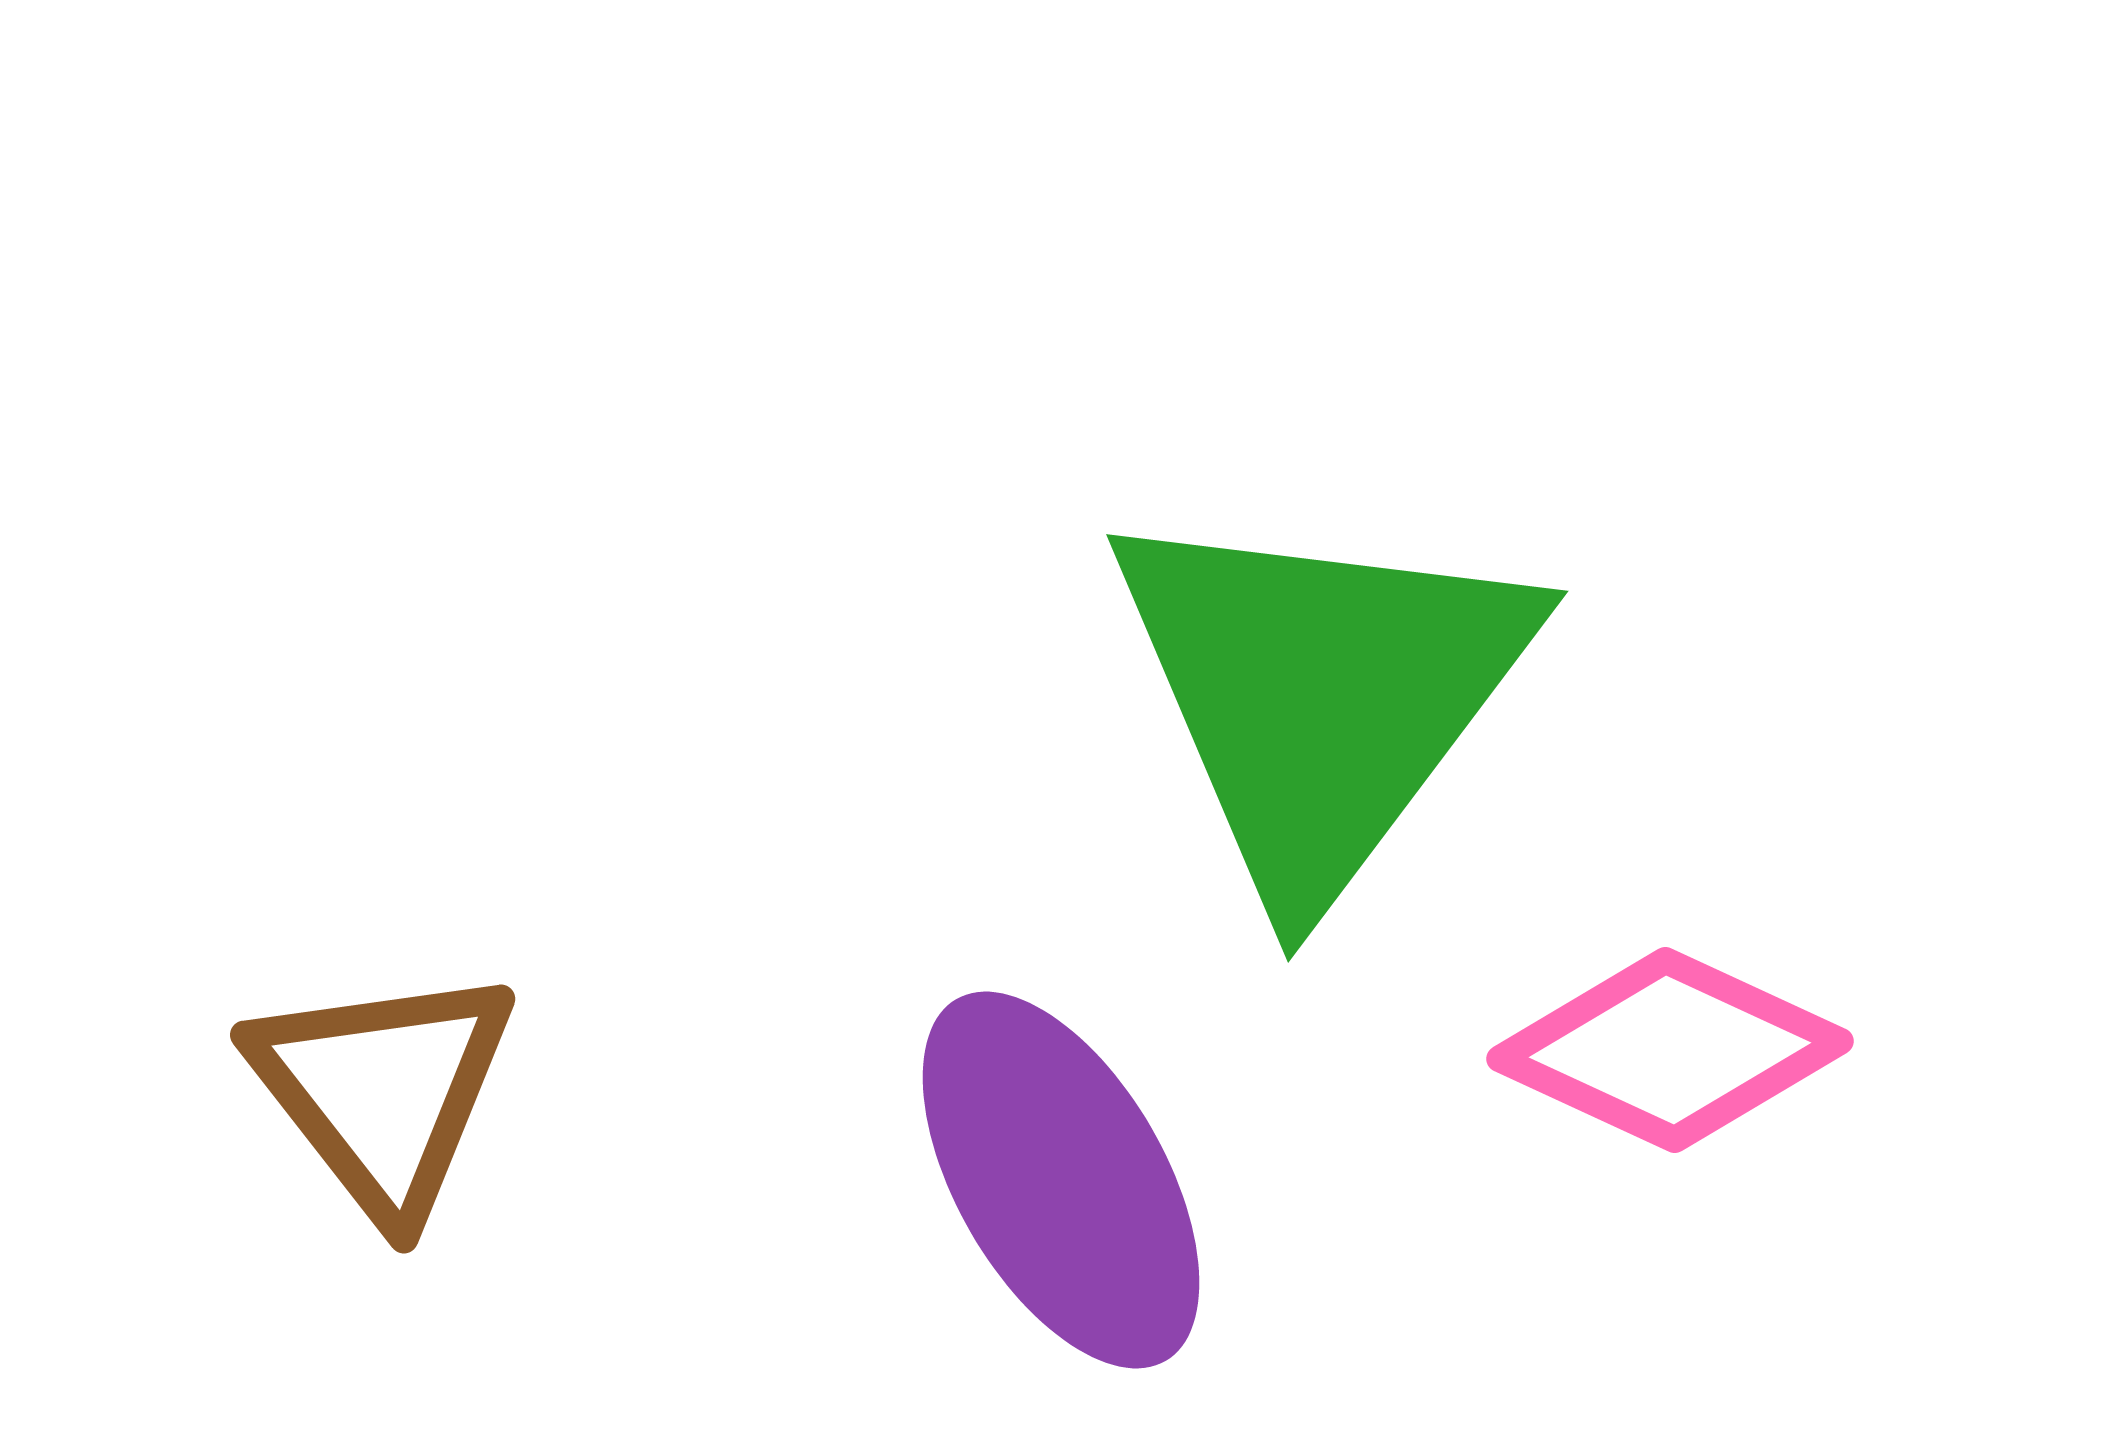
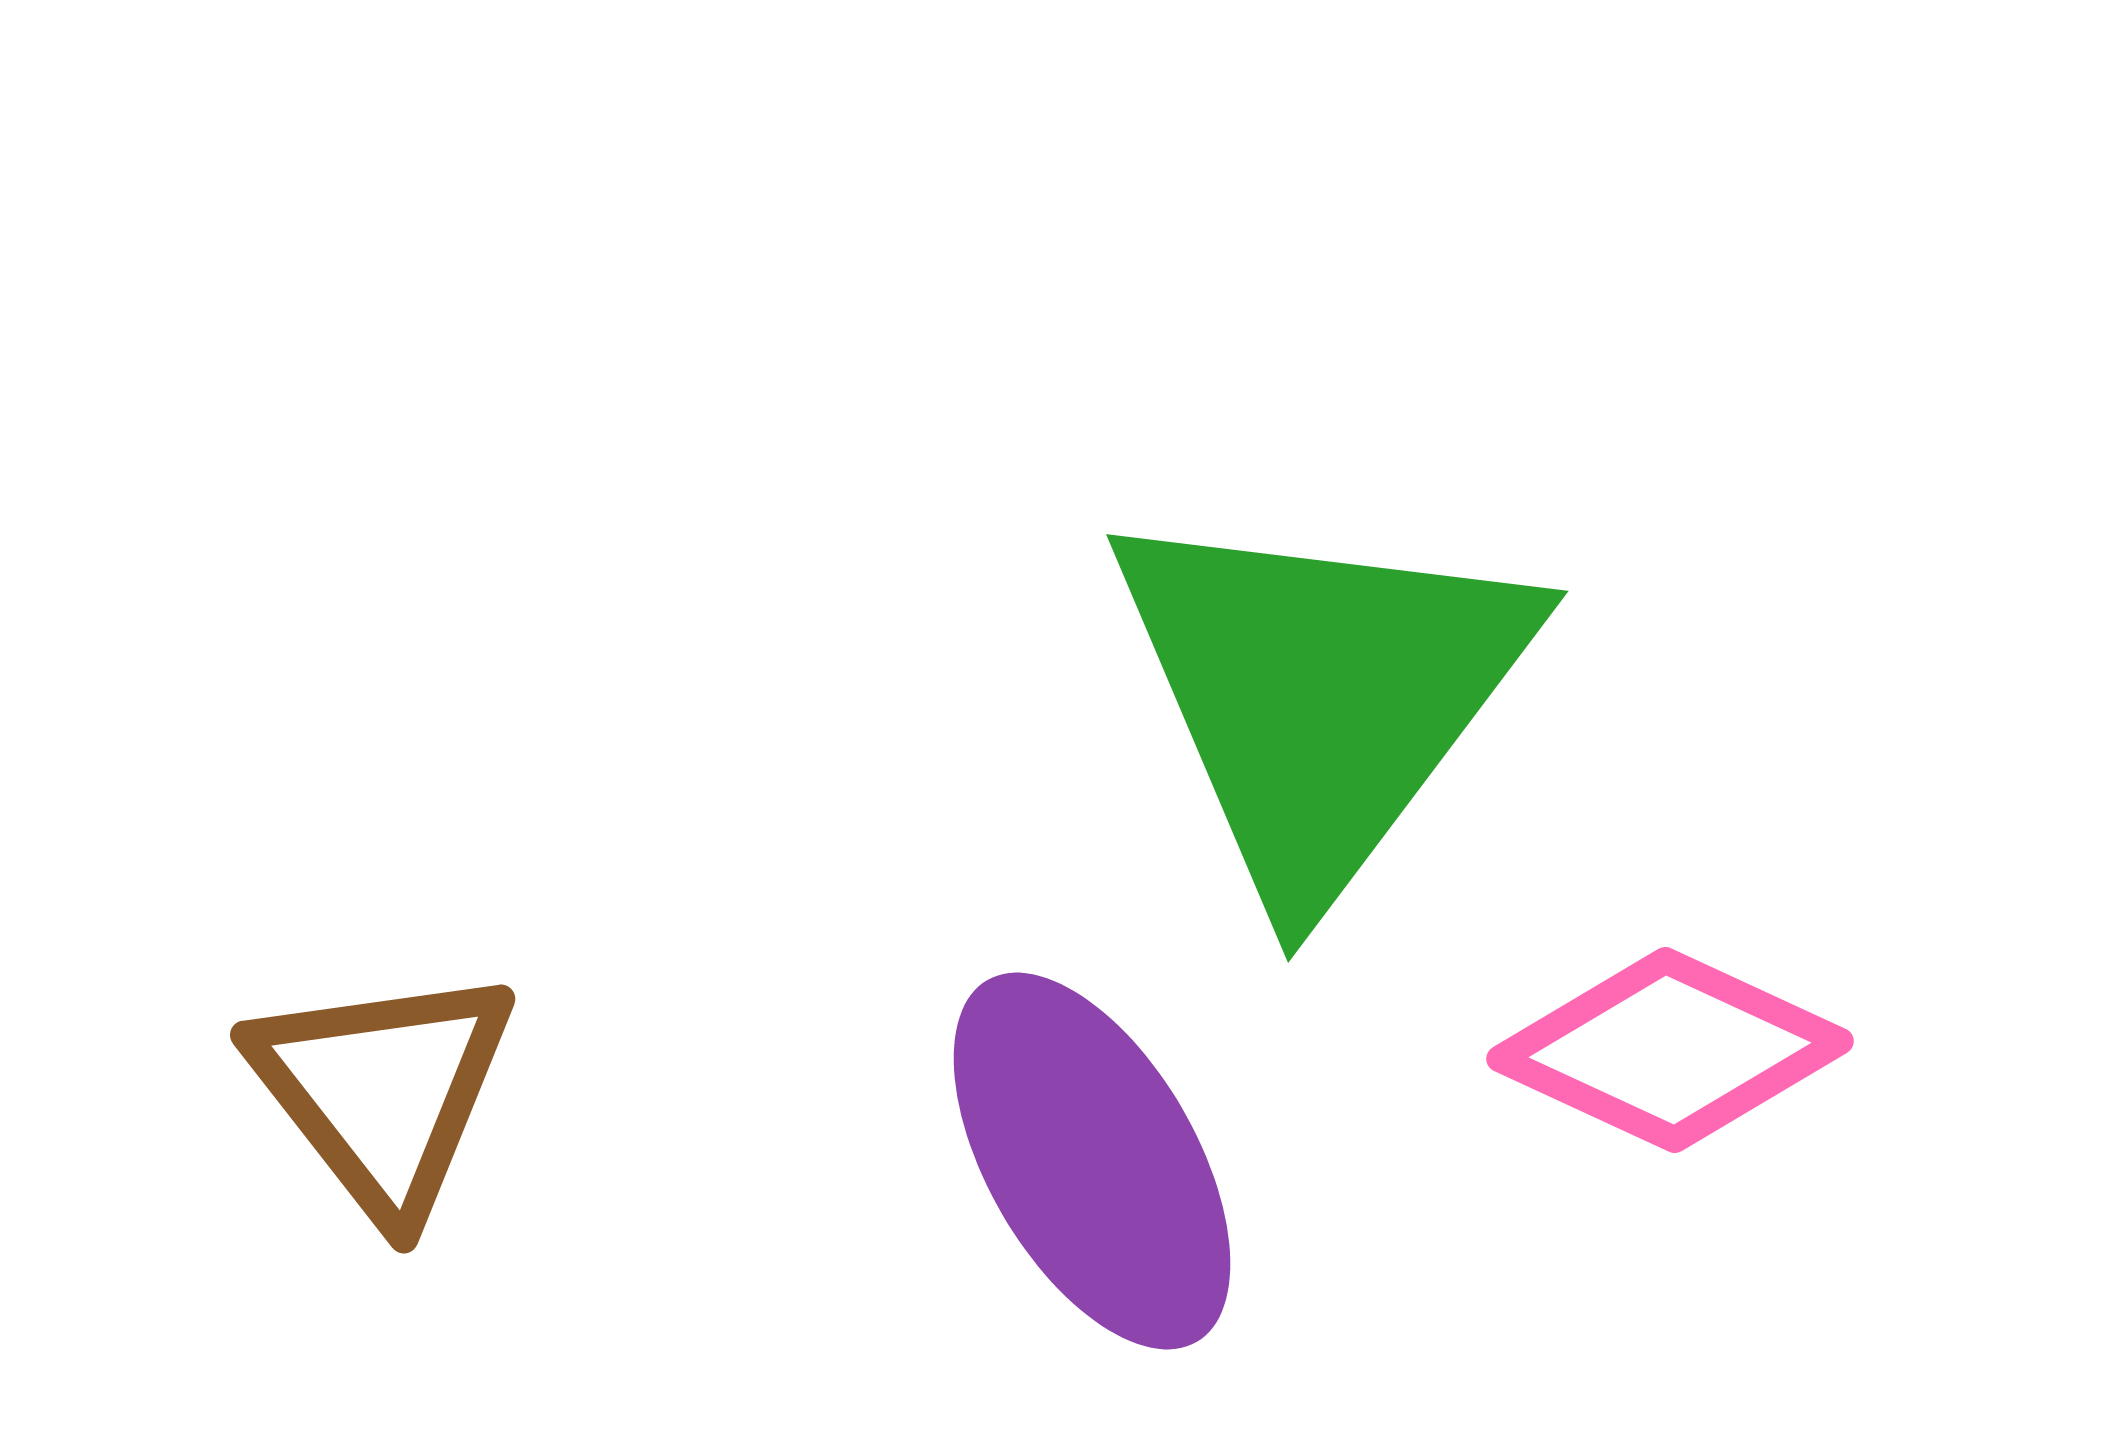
purple ellipse: moved 31 px right, 19 px up
